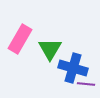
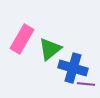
pink rectangle: moved 2 px right
green triangle: rotated 20 degrees clockwise
